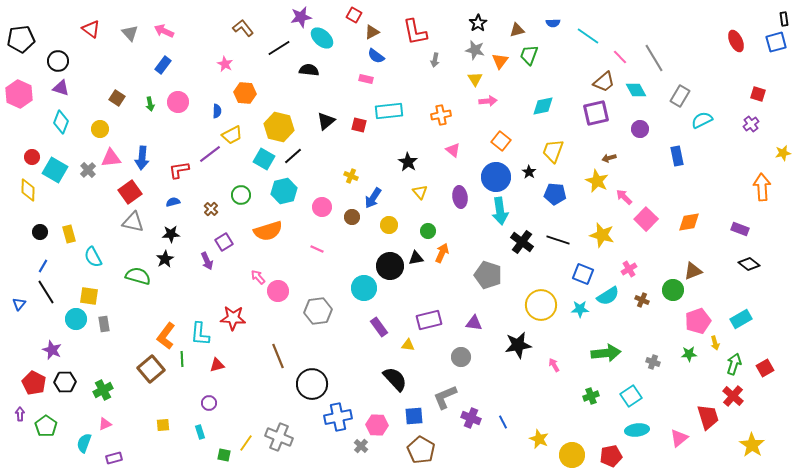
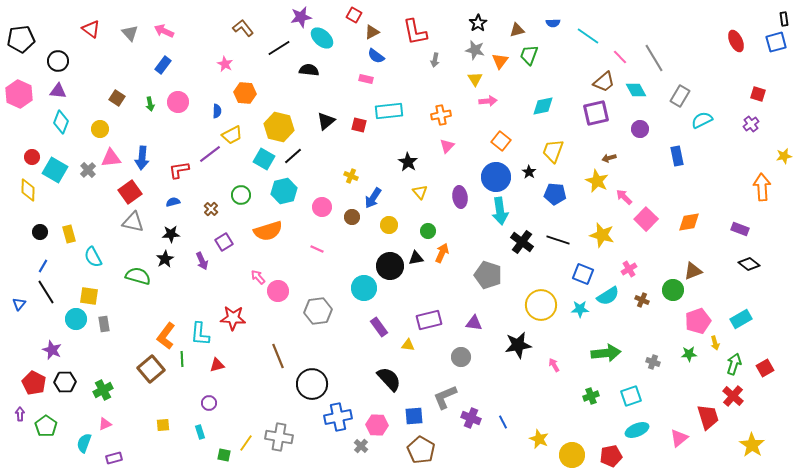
purple triangle at (61, 88): moved 3 px left, 3 px down; rotated 12 degrees counterclockwise
pink triangle at (453, 150): moved 6 px left, 4 px up; rotated 35 degrees clockwise
yellow star at (783, 153): moved 1 px right, 3 px down
purple arrow at (207, 261): moved 5 px left
black semicircle at (395, 379): moved 6 px left
cyan square at (631, 396): rotated 15 degrees clockwise
cyan ellipse at (637, 430): rotated 15 degrees counterclockwise
gray cross at (279, 437): rotated 12 degrees counterclockwise
